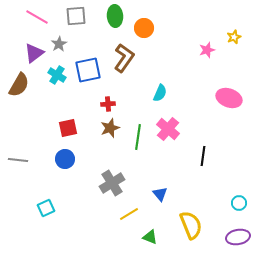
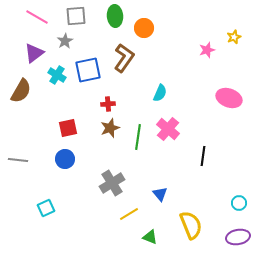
gray star: moved 6 px right, 3 px up
brown semicircle: moved 2 px right, 6 px down
